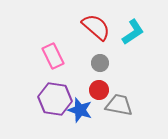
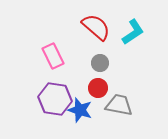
red circle: moved 1 px left, 2 px up
